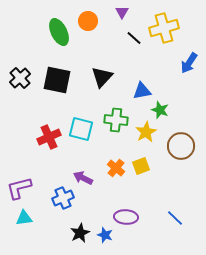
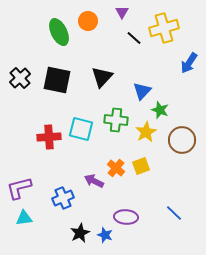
blue triangle: rotated 36 degrees counterclockwise
red cross: rotated 20 degrees clockwise
brown circle: moved 1 px right, 6 px up
purple arrow: moved 11 px right, 3 px down
blue line: moved 1 px left, 5 px up
